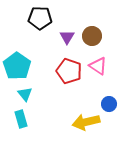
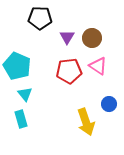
brown circle: moved 2 px down
cyan pentagon: rotated 12 degrees counterclockwise
red pentagon: rotated 25 degrees counterclockwise
yellow arrow: rotated 96 degrees counterclockwise
